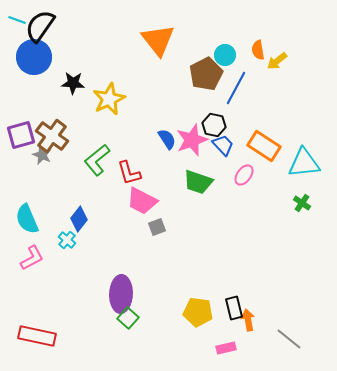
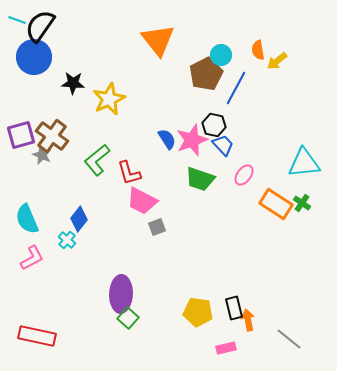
cyan circle: moved 4 px left
orange rectangle: moved 12 px right, 58 px down
green trapezoid: moved 2 px right, 3 px up
